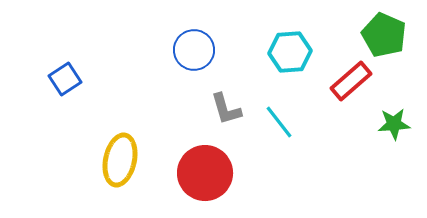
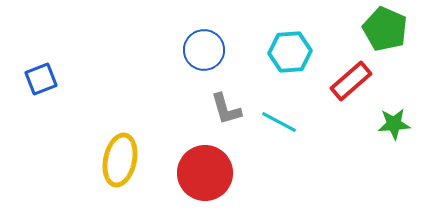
green pentagon: moved 1 px right, 6 px up
blue circle: moved 10 px right
blue square: moved 24 px left; rotated 12 degrees clockwise
cyan line: rotated 24 degrees counterclockwise
